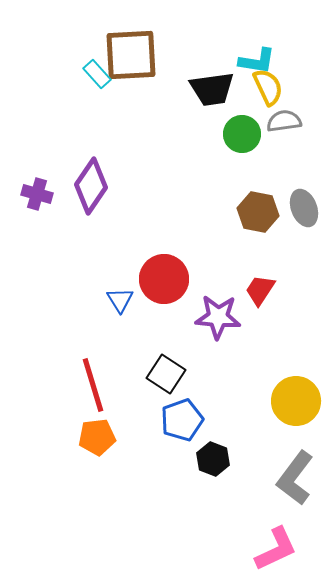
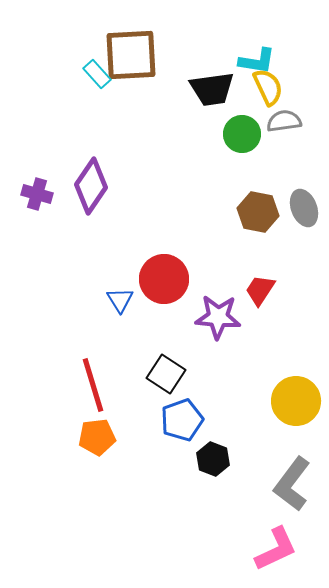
gray L-shape: moved 3 px left, 6 px down
